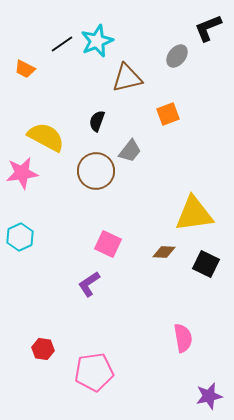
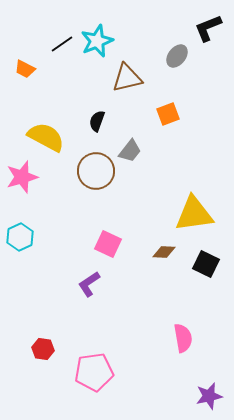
pink star: moved 4 px down; rotated 8 degrees counterclockwise
